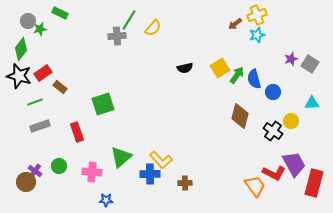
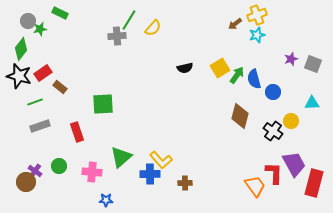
gray square at (310, 64): moved 3 px right; rotated 12 degrees counterclockwise
green square at (103, 104): rotated 15 degrees clockwise
red L-shape at (274, 173): rotated 115 degrees counterclockwise
